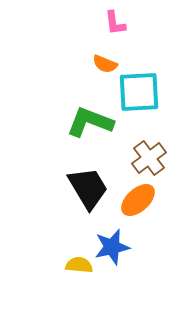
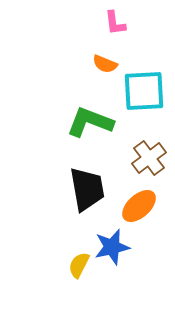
cyan square: moved 5 px right, 1 px up
black trapezoid: moved 1 px left, 1 px down; rotated 21 degrees clockwise
orange ellipse: moved 1 px right, 6 px down
yellow semicircle: rotated 68 degrees counterclockwise
